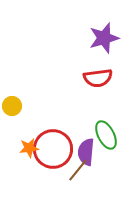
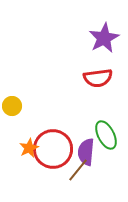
purple star: rotated 12 degrees counterclockwise
orange star: rotated 18 degrees counterclockwise
